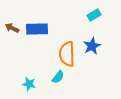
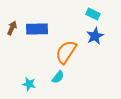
cyan rectangle: moved 1 px left, 1 px up; rotated 56 degrees clockwise
brown arrow: rotated 88 degrees clockwise
blue star: moved 3 px right, 10 px up
orange semicircle: moved 1 px left, 2 px up; rotated 35 degrees clockwise
